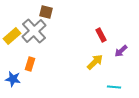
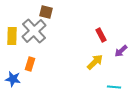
yellow rectangle: rotated 48 degrees counterclockwise
